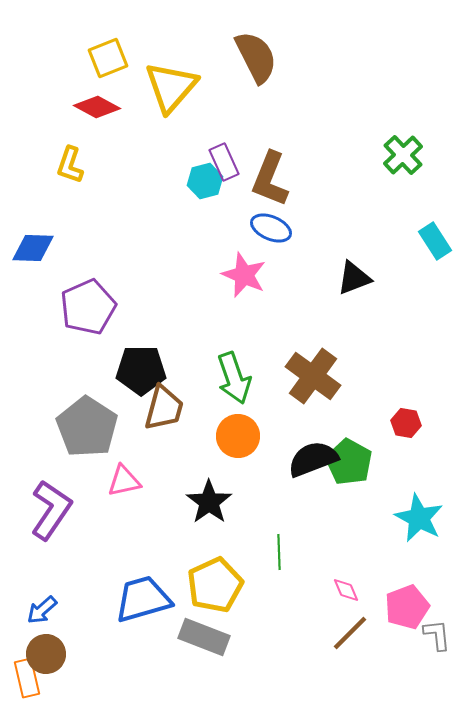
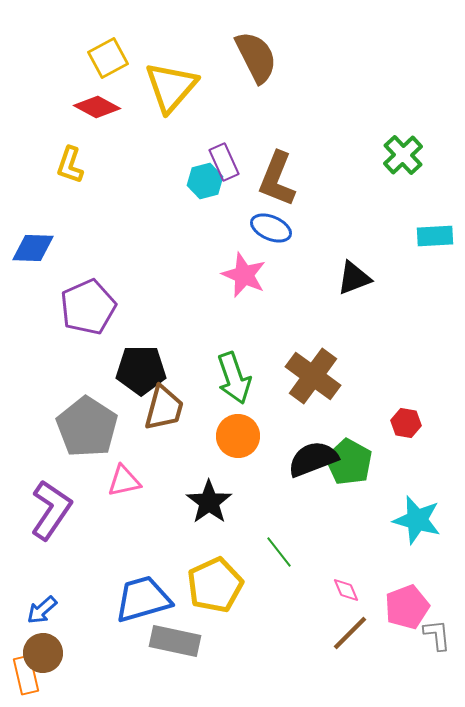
yellow square: rotated 6 degrees counterclockwise
brown L-shape: moved 7 px right
cyan rectangle: moved 5 px up; rotated 60 degrees counterclockwise
cyan star: moved 2 px left, 2 px down; rotated 12 degrees counterclockwise
green line: rotated 36 degrees counterclockwise
gray rectangle: moved 29 px left, 4 px down; rotated 9 degrees counterclockwise
brown circle: moved 3 px left, 1 px up
orange rectangle: moved 1 px left, 3 px up
